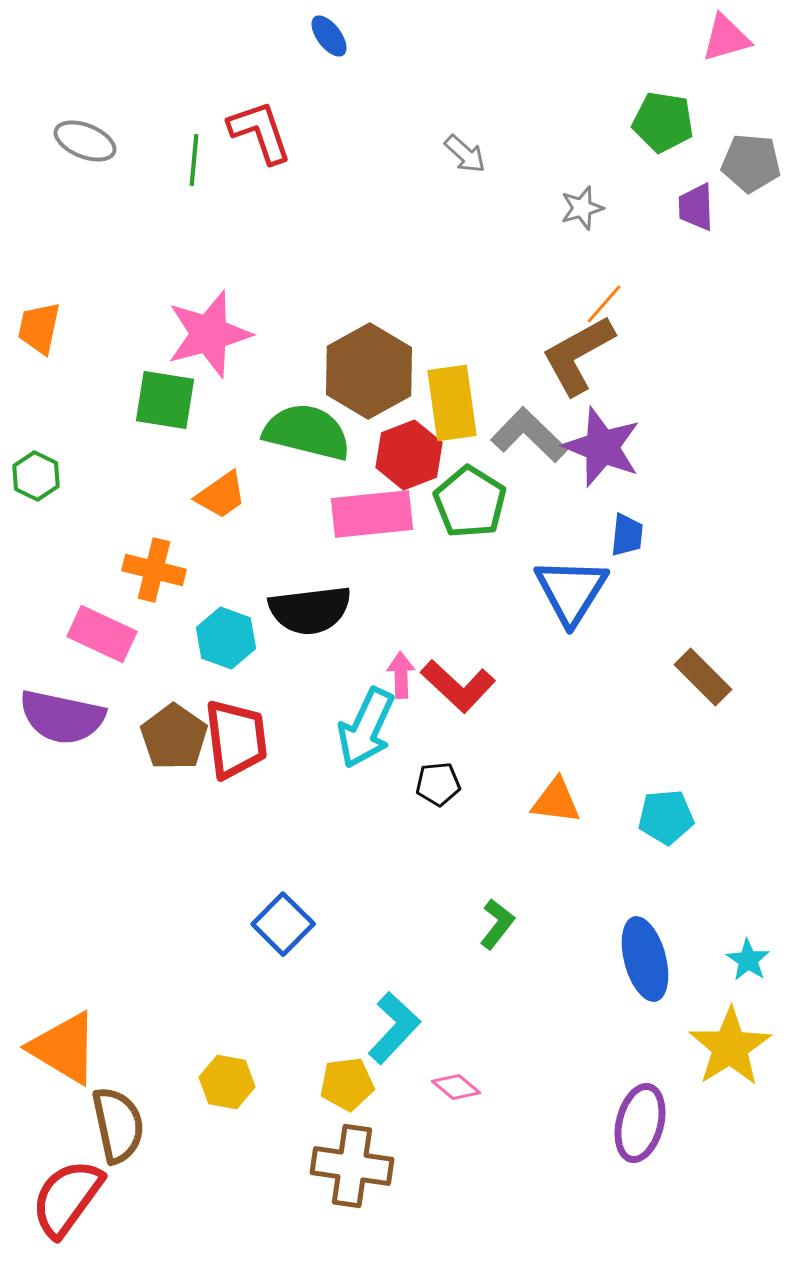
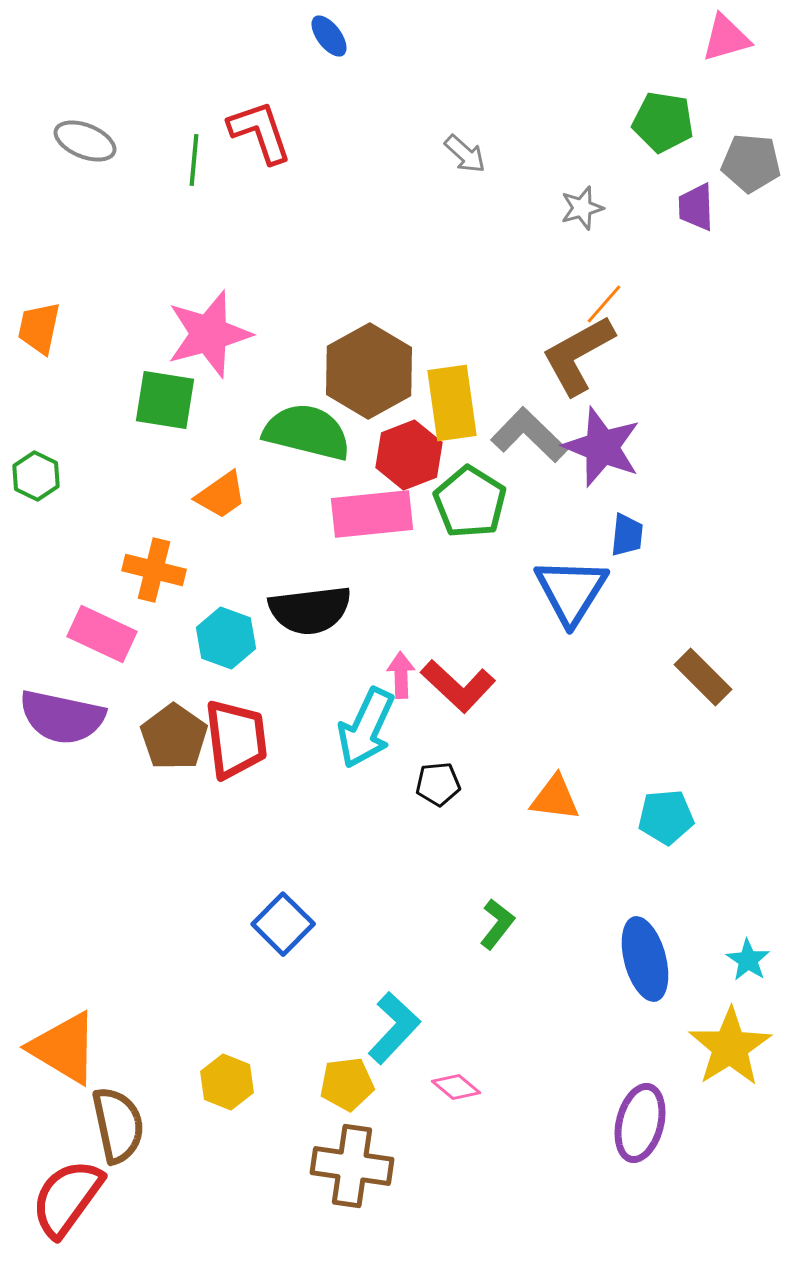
orange triangle at (556, 801): moved 1 px left, 3 px up
yellow hexagon at (227, 1082): rotated 12 degrees clockwise
